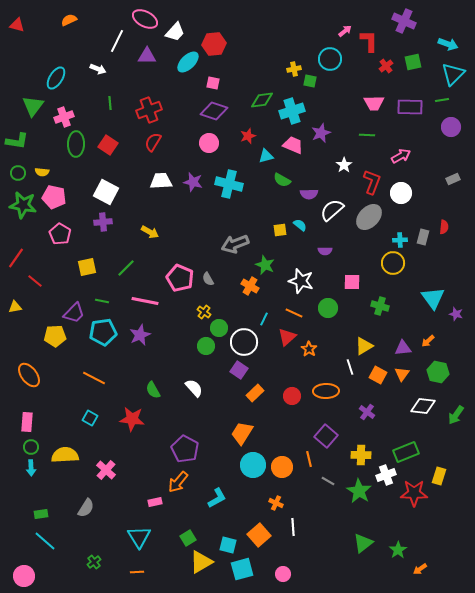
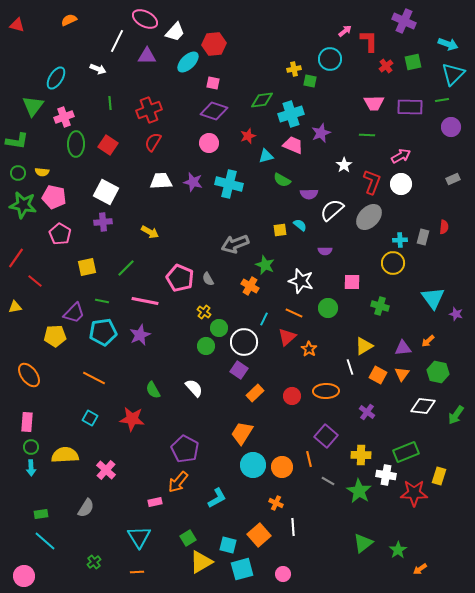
cyan cross at (292, 111): moved 1 px left, 3 px down
white circle at (401, 193): moved 9 px up
white cross at (386, 475): rotated 30 degrees clockwise
